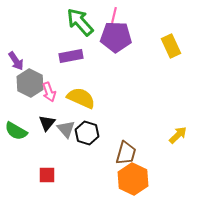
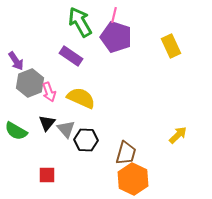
green arrow: rotated 12 degrees clockwise
purple pentagon: rotated 16 degrees clockwise
purple rectangle: rotated 45 degrees clockwise
gray hexagon: rotated 12 degrees clockwise
black hexagon: moved 1 px left, 7 px down; rotated 15 degrees counterclockwise
